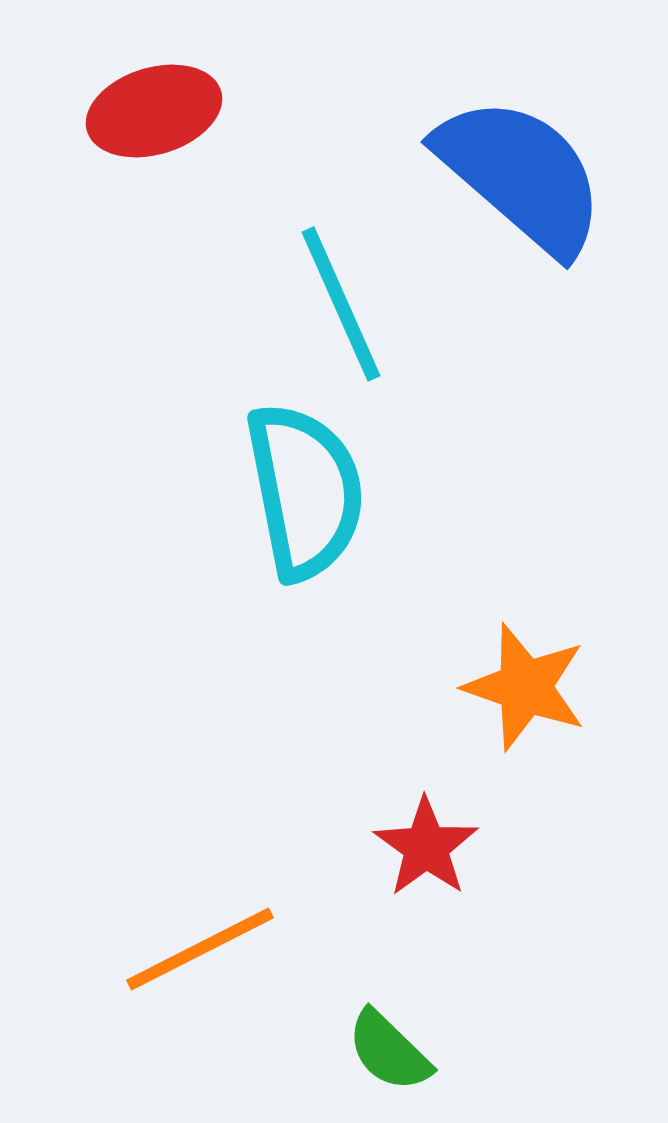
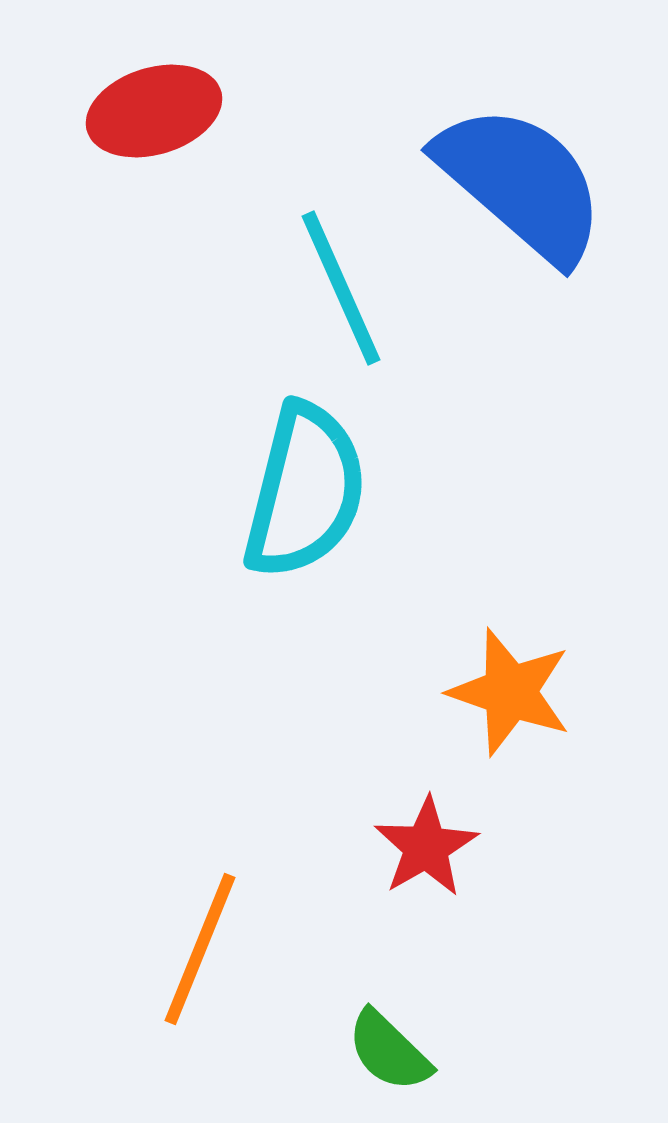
blue semicircle: moved 8 px down
cyan line: moved 16 px up
cyan semicircle: rotated 25 degrees clockwise
orange star: moved 15 px left, 5 px down
red star: rotated 6 degrees clockwise
orange line: rotated 41 degrees counterclockwise
